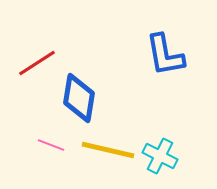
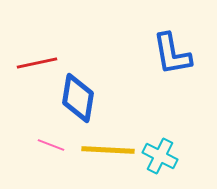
blue L-shape: moved 7 px right, 1 px up
red line: rotated 21 degrees clockwise
blue diamond: moved 1 px left
yellow line: rotated 10 degrees counterclockwise
